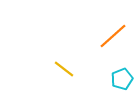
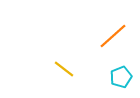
cyan pentagon: moved 1 px left, 2 px up
